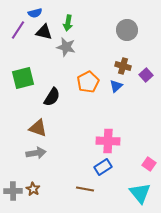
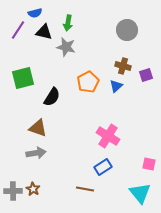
purple square: rotated 24 degrees clockwise
pink cross: moved 5 px up; rotated 30 degrees clockwise
pink square: rotated 24 degrees counterclockwise
